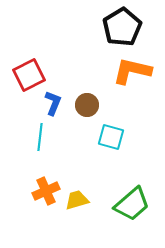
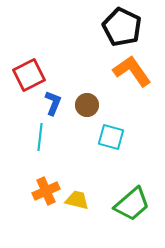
black pentagon: rotated 15 degrees counterclockwise
orange L-shape: rotated 42 degrees clockwise
yellow trapezoid: rotated 30 degrees clockwise
